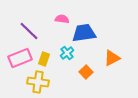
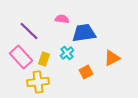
pink rectangle: moved 1 px right, 1 px up; rotated 70 degrees clockwise
orange square: rotated 16 degrees clockwise
yellow cross: rotated 15 degrees counterclockwise
